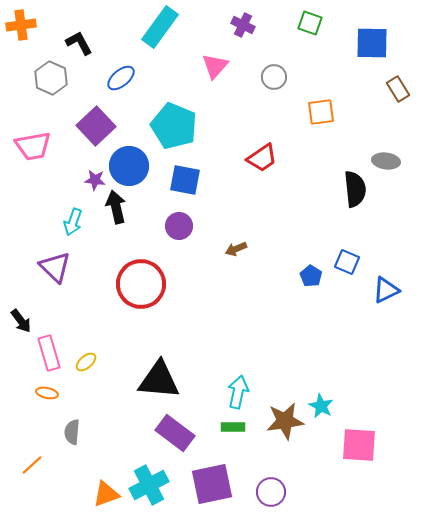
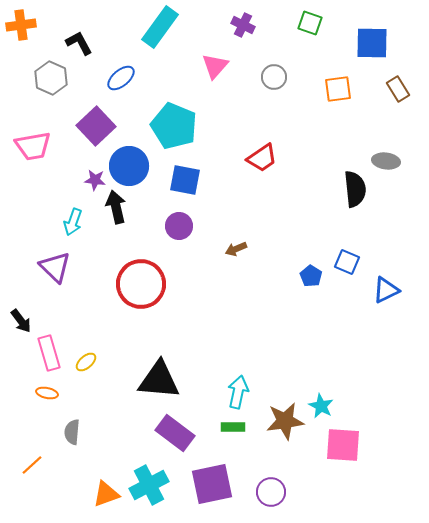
orange square at (321, 112): moved 17 px right, 23 px up
pink square at (359, 445): moved 16 px left
